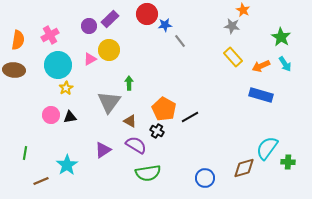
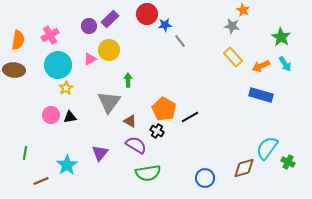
green arrow: moved 1 px left, 3 px up
purple triangle: moved 3 px left, 3 px down; rotated 18 degrees counterclockwise
green cross: rotated 24 degrees clockwise
